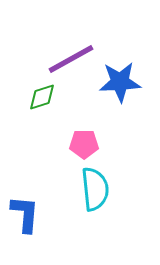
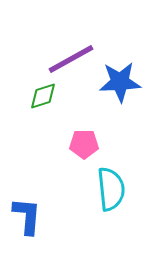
green diamond: moved 1 px right, 1 px up
cyan semicircle: moved 16 px right
blue L-shape: moved 2 px right, 2 px down
